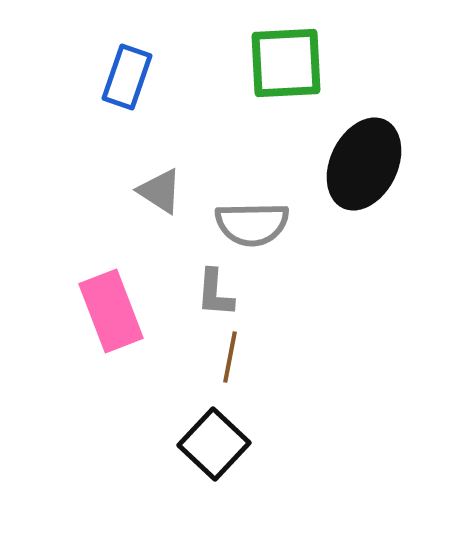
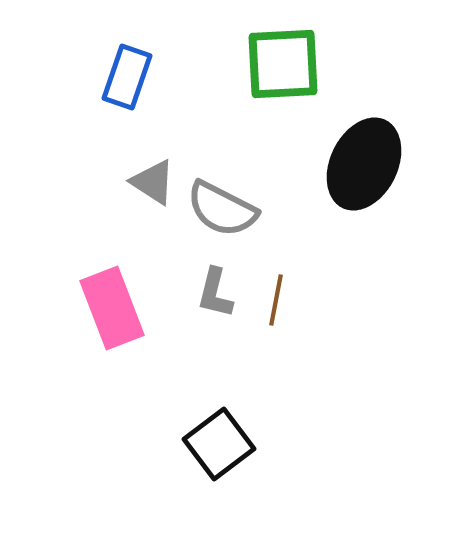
green square: moved 3 px left, 1 px down
gray triangle: moved 7 px left, 9 px up
gray semicircle: moved 30 px left, 15 px up; rotated 28 degrees clockwise
gray L-shape: rotated 10 degrees clockwise
pink rectangle: moved 1 px right, 3 px up
brown line: moved 46 px right, 57 px up
black square: moved 5 px right; rotated 10 degrees clockwise
